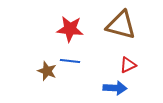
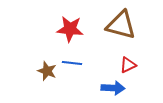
blue line: moved 2 px right, 2 px down
blue arrow: moved 2 px left
